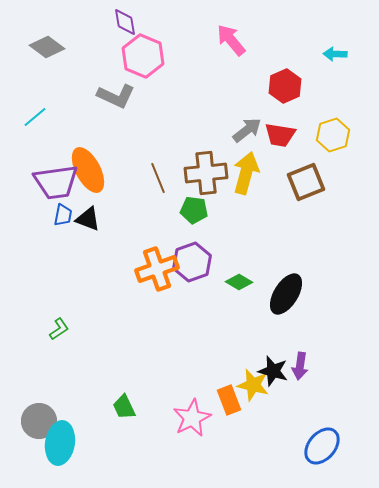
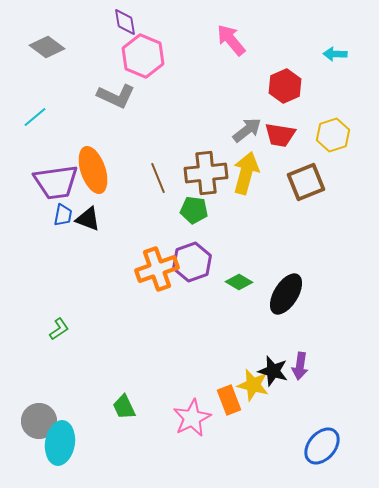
orange ellipse: moved 5 px right; rotated 9 degrees clockwise
